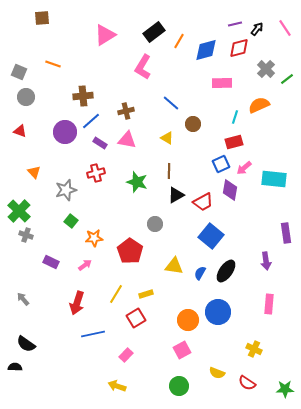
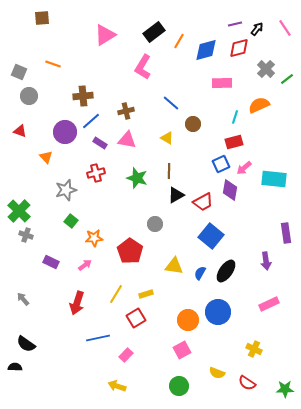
gray circle at (26, 97): moved 3 px right, 1 px up
orange triangle at (34, 172): moved 12 px right, 15 px up
green star at (137, 182): moved 4 px up
pink rectangle at (269, 304): rotated 60 degrees clockwise
blue line at (93, 334): moved 5 px right, 4 px down
